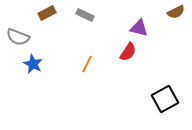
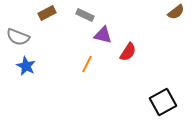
brown semicircle: rotated 12 degrees counterclockwise
purple triangle: moved 36 px left, 7 px down
blue star: moved 7 px left, 2 px down
black square: moved 2 px left, 3 px down
